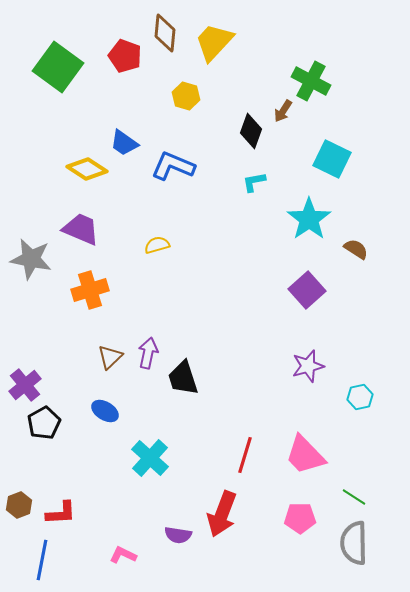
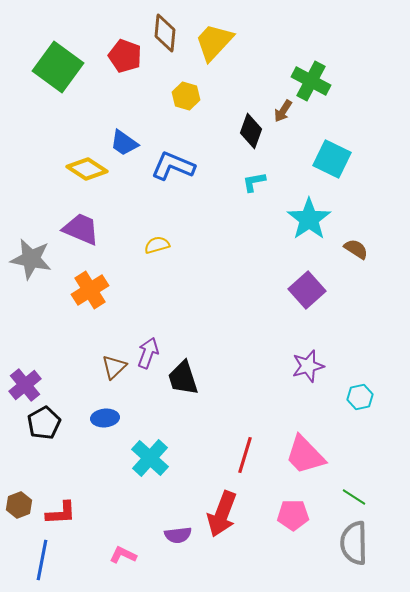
orange cross: rotated 15 degrees counterclockwise
purple arrow: rotated 8 degrees clockwise
brown triangle: moved 4 px right, 10 px down
blue ellipse: moved 7 px down; rotated 36 degrees counterclockwise
pink pentagon: moved 7 px left, 3 px up
purple semicircle: rotated 16 degrees counterclockwise
